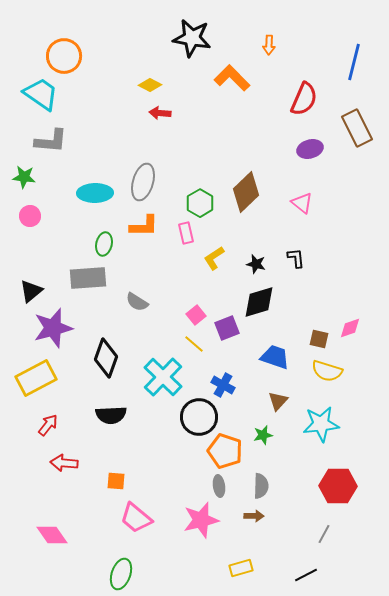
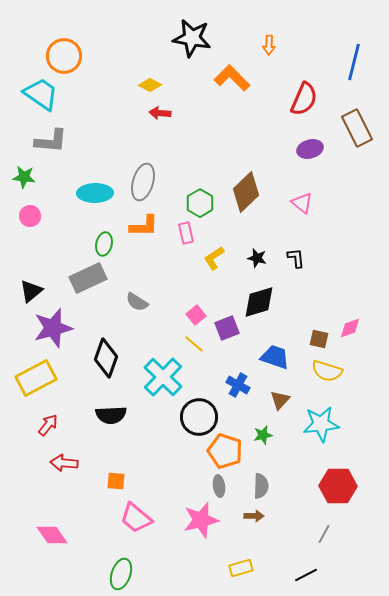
black star at (256, 264): moved 1 px right, 6 px up
gray rectangle at (88, 278): rotated 21 degrees counterclockwise
blue cross at (223, 385): moved 15 px right
brown triangle at (278, 401): moved 2 px right, 1 px up
